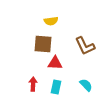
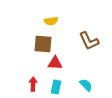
brown L-shape: moved 4 px right, 5 px up
